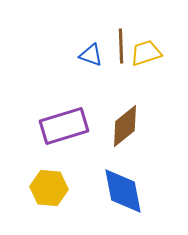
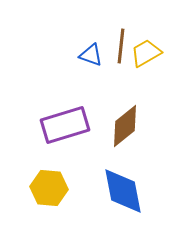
brown line: rotated 8 degrees clockwise
yellow trapezoid: rotated 12 degrees counterclockwise
purple rectangle: moved 1 px right, 1 px up
